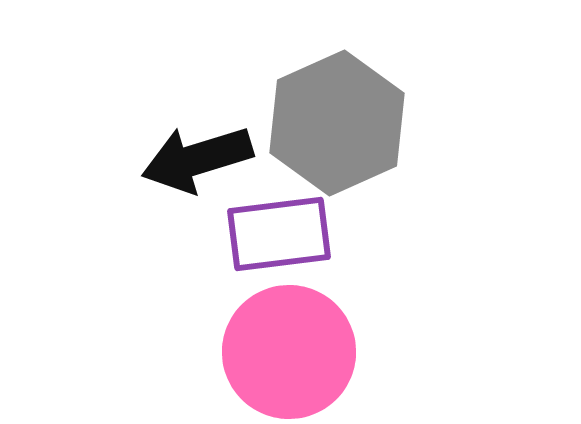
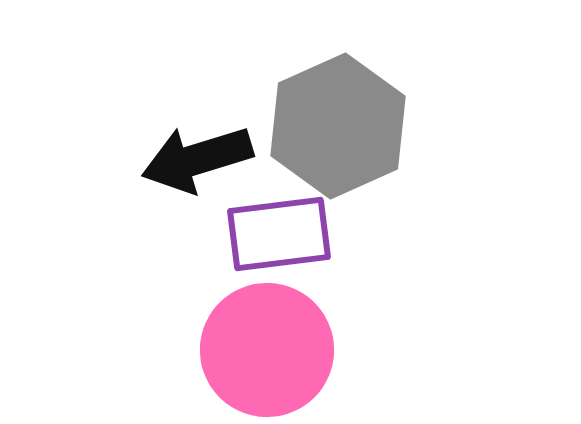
gray hexagon: moved 1 px right, 3 px down
pink circle: moved 22 px left, 2 px up
